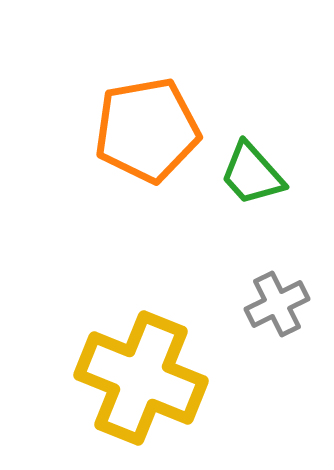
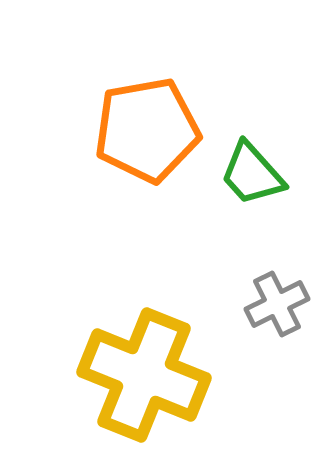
yellow cross: moved 3 px right, 3 px up
